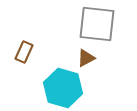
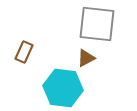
cyan hexagon: rotated 9 degrees counterclockwise
